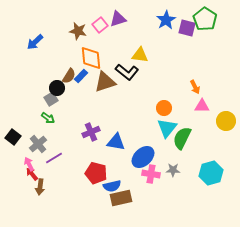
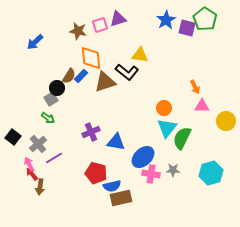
pink square: rotated 21 degrees clockwise
